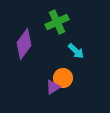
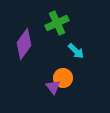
green cross: moved 1 px down
purple triangle: rotated 35 degrees counterclockwise
